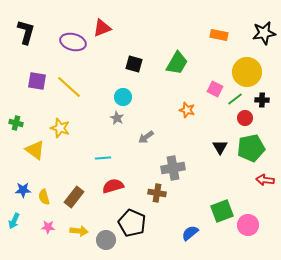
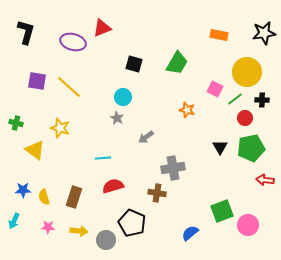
brown rectangle: rotated 20 degrees counterclockwise
